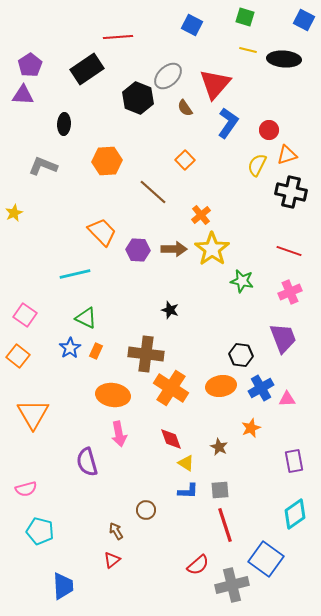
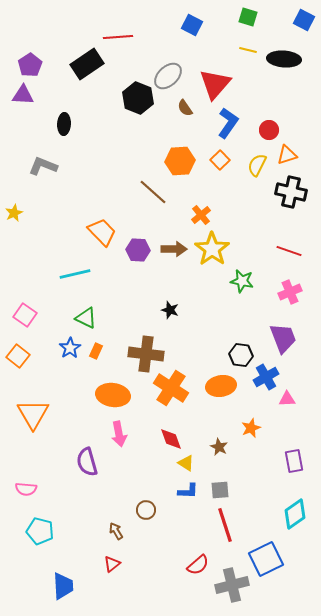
green square at (245, 17): moved 3 px right
black rectangle at (87, 69): moved 5 px up
orange square at (185, 160): moved 35 px right
orange hexagon at (107, 161): moved 73 px right
blue cross at (261, 388): moved 5 px right, 11 px up
pink semicircle at (26, 489): rotated 20 degrees clockwise
blue square at (266, 559): rotated 28 degrees clockwise
red triangle at (112, 560): moved 4 px down
